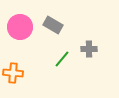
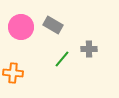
pink circle: moved 1 px right
